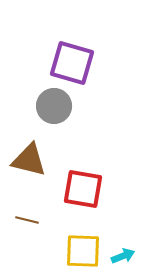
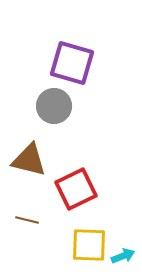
red square: moved 7 px left; rotated 36 degrees counterclockwise
yellow square: moved 6 px right, 6 px up
